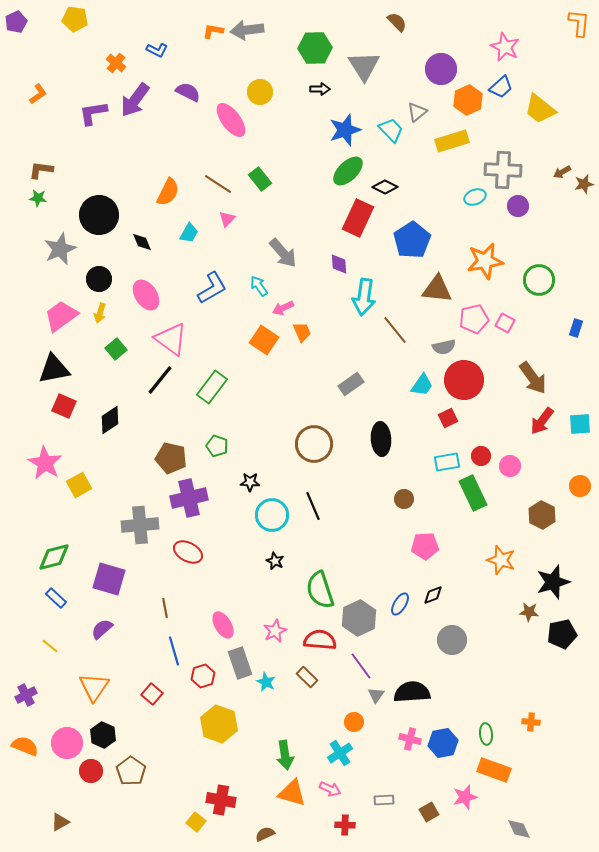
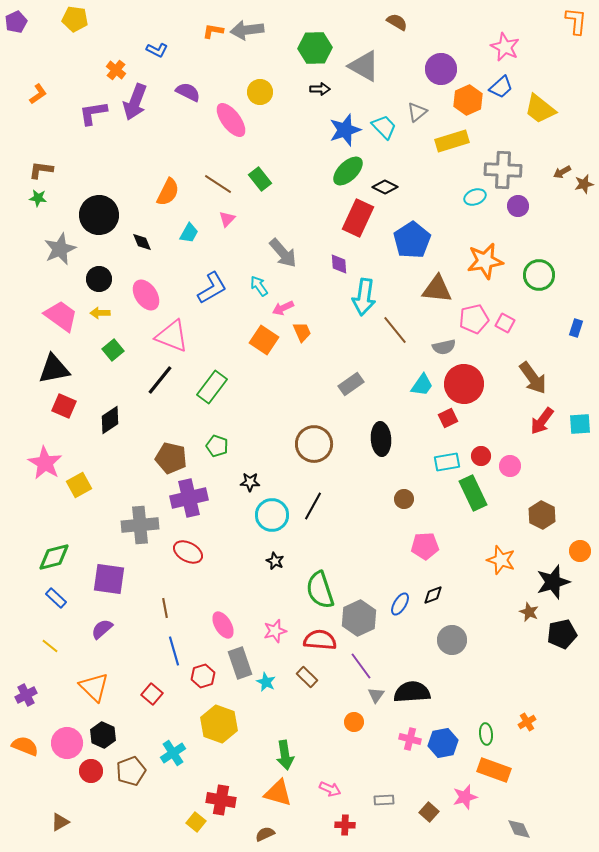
brown semicircle at (397, 22): rotated 15 degrees counterclockwise
orange L-shape at (579, 23): moved 3 px left, 2 px up
orange cross at (116, 63): moved 7 px down
gray triangle at (364, 66): rotated 28 degrees counterclockwise
purple arrow at (135, 100): moved 2 px down; rotated 15 degrees counterclockwise
cyan trapezoid at (391, 130): moved 7 px left, 3 px up
green circle at (539, 280): moved 5 px up
yellow arrow at (100, 313): rotated 72 degrees clockwise
pink trapezoid at (61, 316): rotated 72 degrees clockwise
pink triangle at (171, 339): moved 1 px right, 3 px up; rotated 15 degrees counterclockwise
green square at (116, 349): moved 3 px left, 1 px down
red circle at (464, 380): moved 4 px down
orange circle at (580, 486): moved 65 px down
black line at (313, 506): rotated 52 degrees clockwise
purple square at (109, 579): rotated 8 degrees counterclockwise
brown star at (529, 612): rotated 18 degrees clockwise
pink star at (275, 631): rotated 10 degrees clockwise
orange triangle at (94, 687): rotated 20 degrees counterclockwise
orange cross at (531, 722): moved 4 px left; rotated 36 degrees counterclockwise
cyan cross at (340, 753): moved 167 px left
brown pentagon at (131, 771): rotated 16 degrees clockwise
orange triangle at (292, 793): moved 14 px left
brown square at (429, 812): rotated 18 degrees counterclockwise
